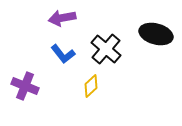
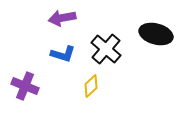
blue L-shape: rotated 35 degrees counterclockwise
